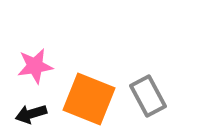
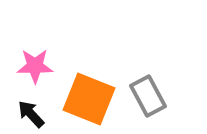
pink star: rotated 9 degrees clockwise
black arrow: rotated 64 degrees clockwise
